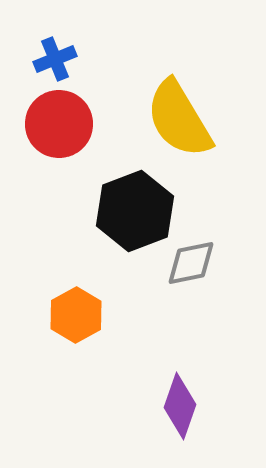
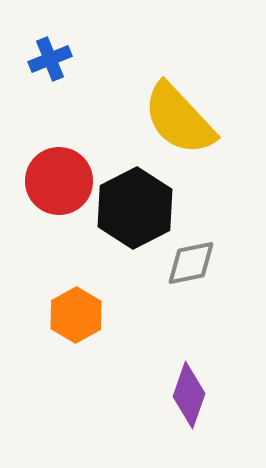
blue cross: moved 5 px left
yellow semicircle: rotated 12 degrees counterclockwise
red circle: moved 57 px down
black hexagon: moved 3 px up; rotated 6 degrees counterclockwise
purple diamond: moved 9 px right, 11 px up
